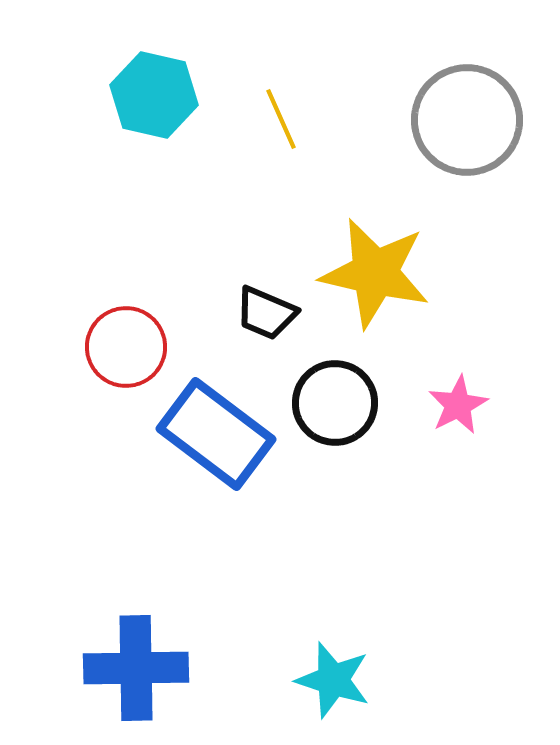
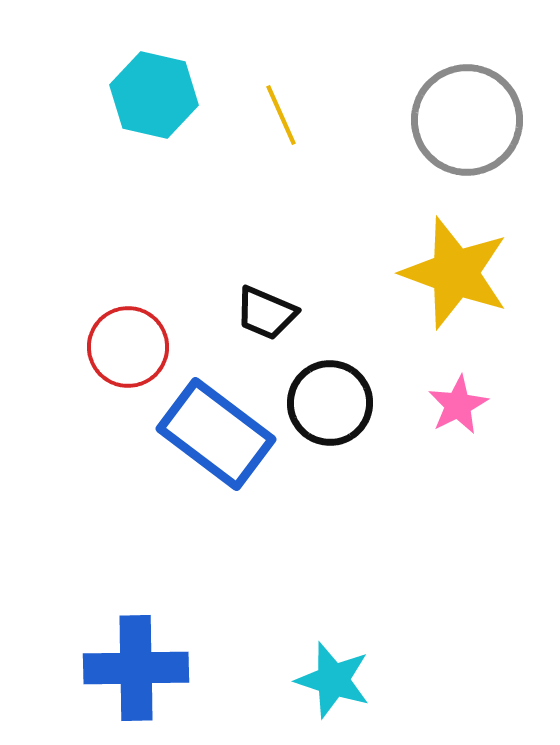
yellow line: moved 4 px up
yellow star: moved 80 px right; rotated 7 degrees clockwise
red circle: moved 2 px right
black circle: moved 5 px left
